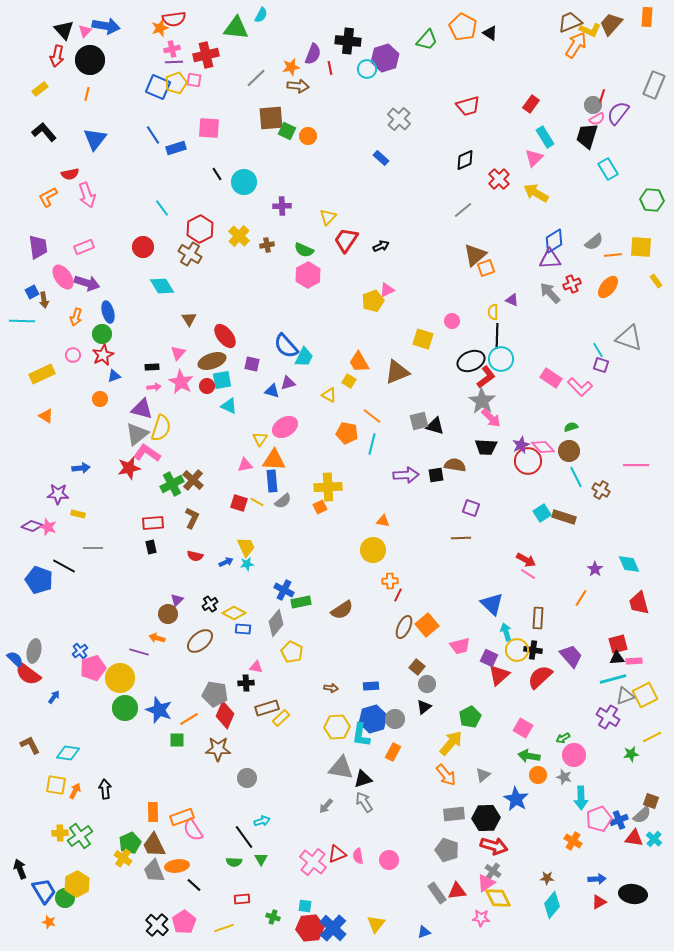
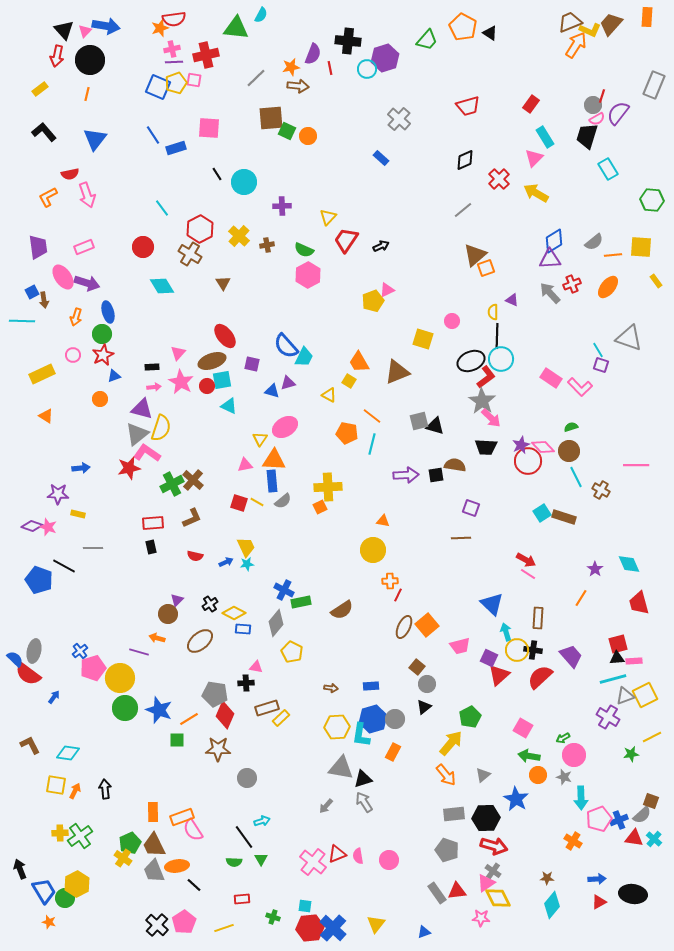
brown triangle at (189, 319): moved 34 px right, 36 px up
brown L-shape at (192, 518): rotated 40 degrees clockwise
